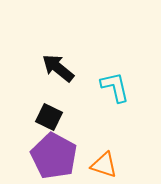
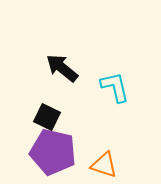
black arrow: moved 4 px right
black square: moved 2 px left
purple pentagon: moved 1 px left, 4 px up; rotated 15 degrees counterclockwise
